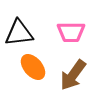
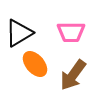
black triangle: rotated 24 degrees counterclockwise
orange ellipse: moved 2 px right, 3 px up
